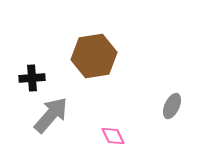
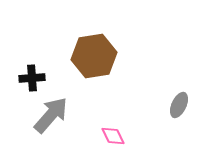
gray ellipse: moved 7 px right, 1 px up
